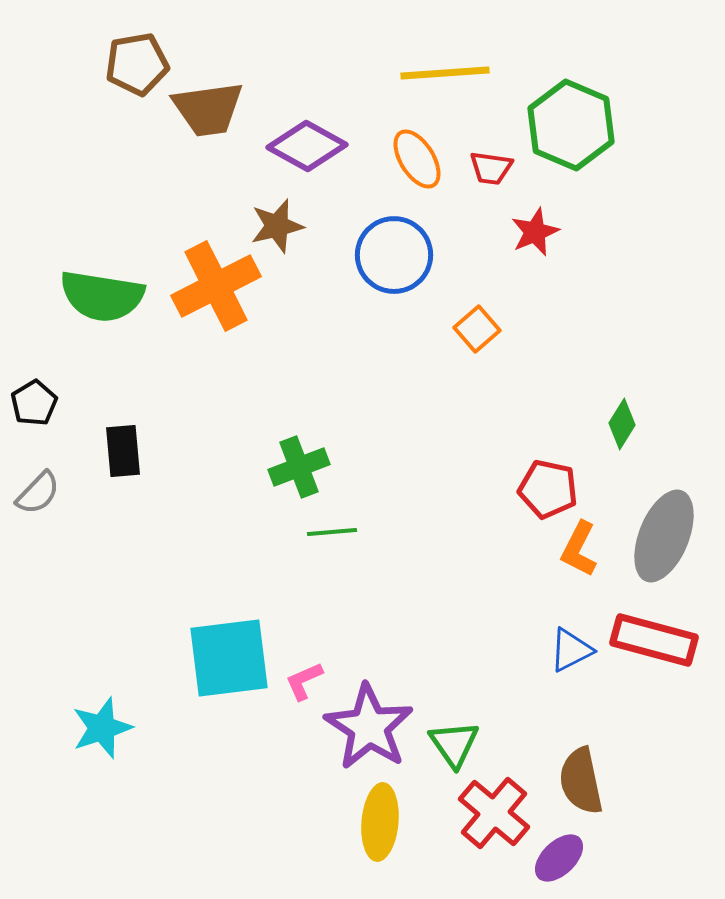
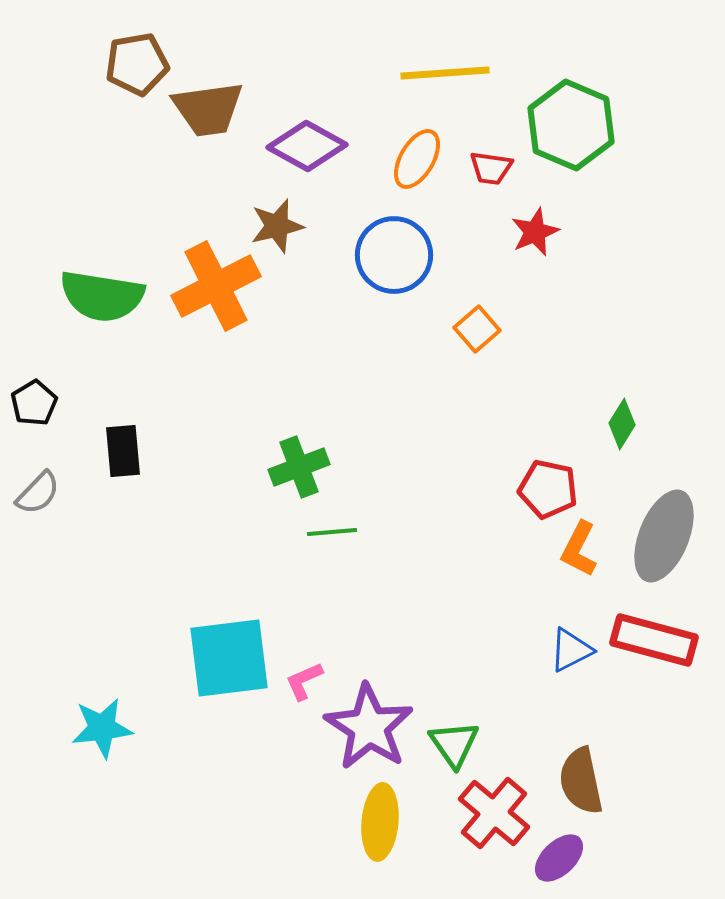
orange ellipse: rotated 62 degrees clockwise
cyan star: rotated 12 degrees clockwise
